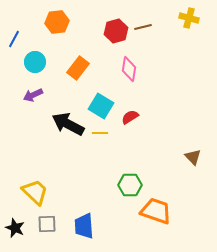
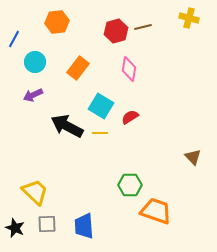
black arrow: moved 1 px left, 2 px down
